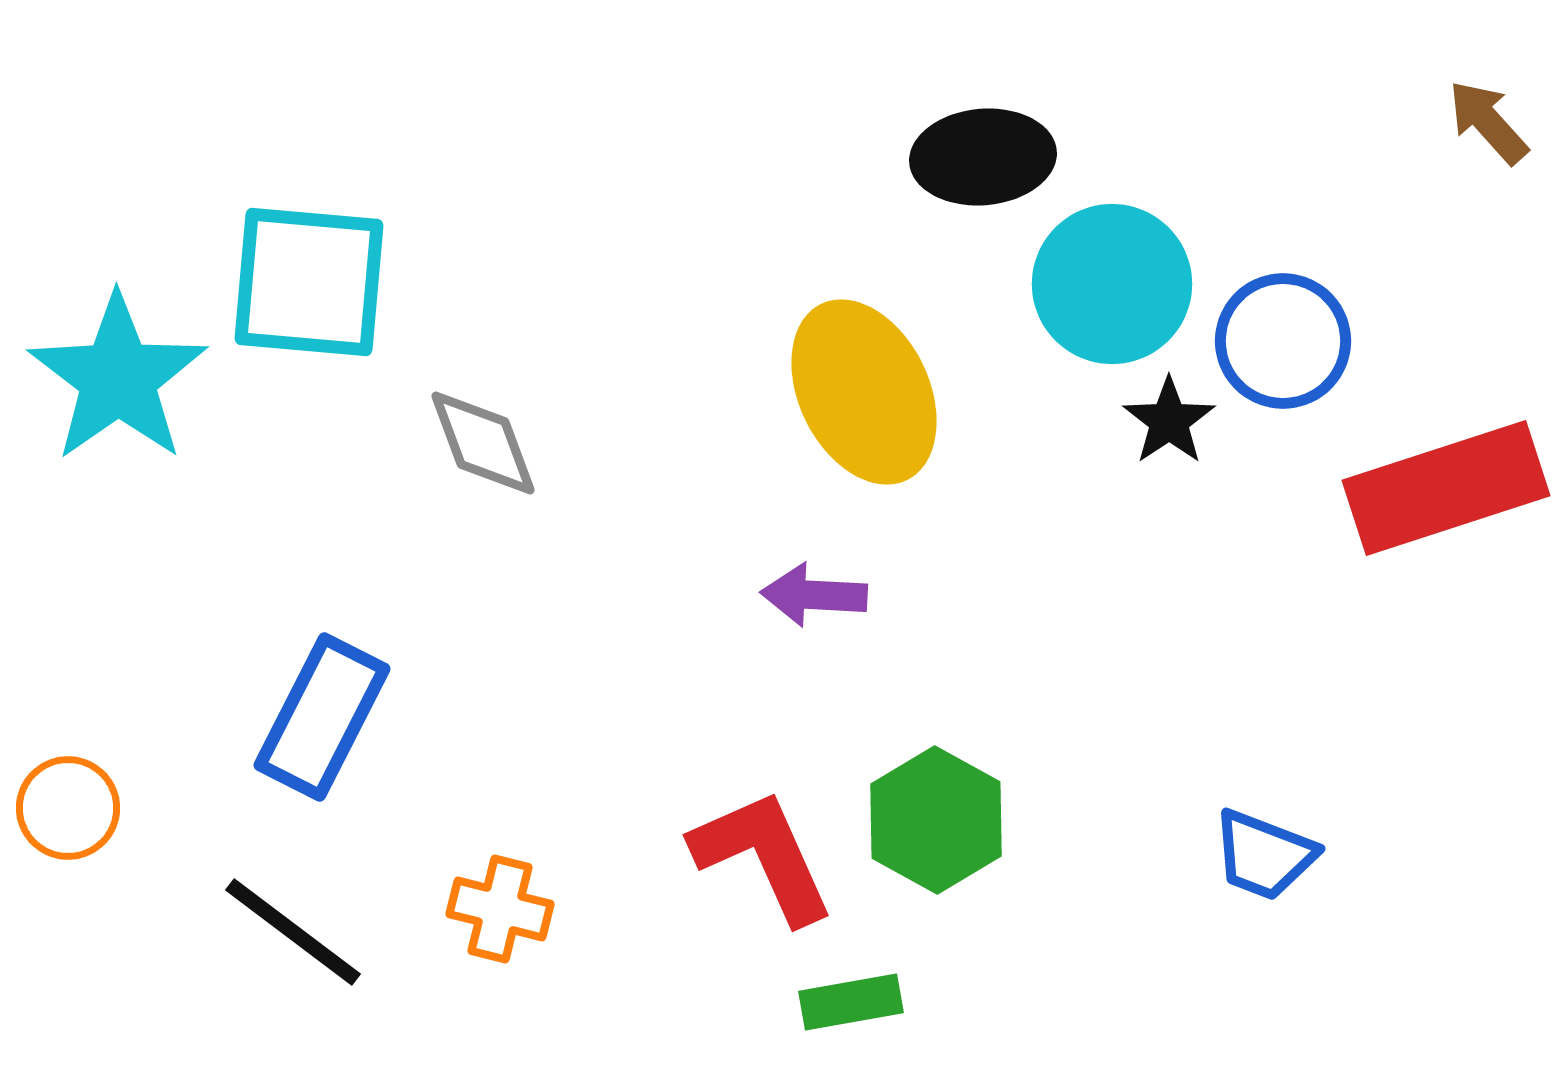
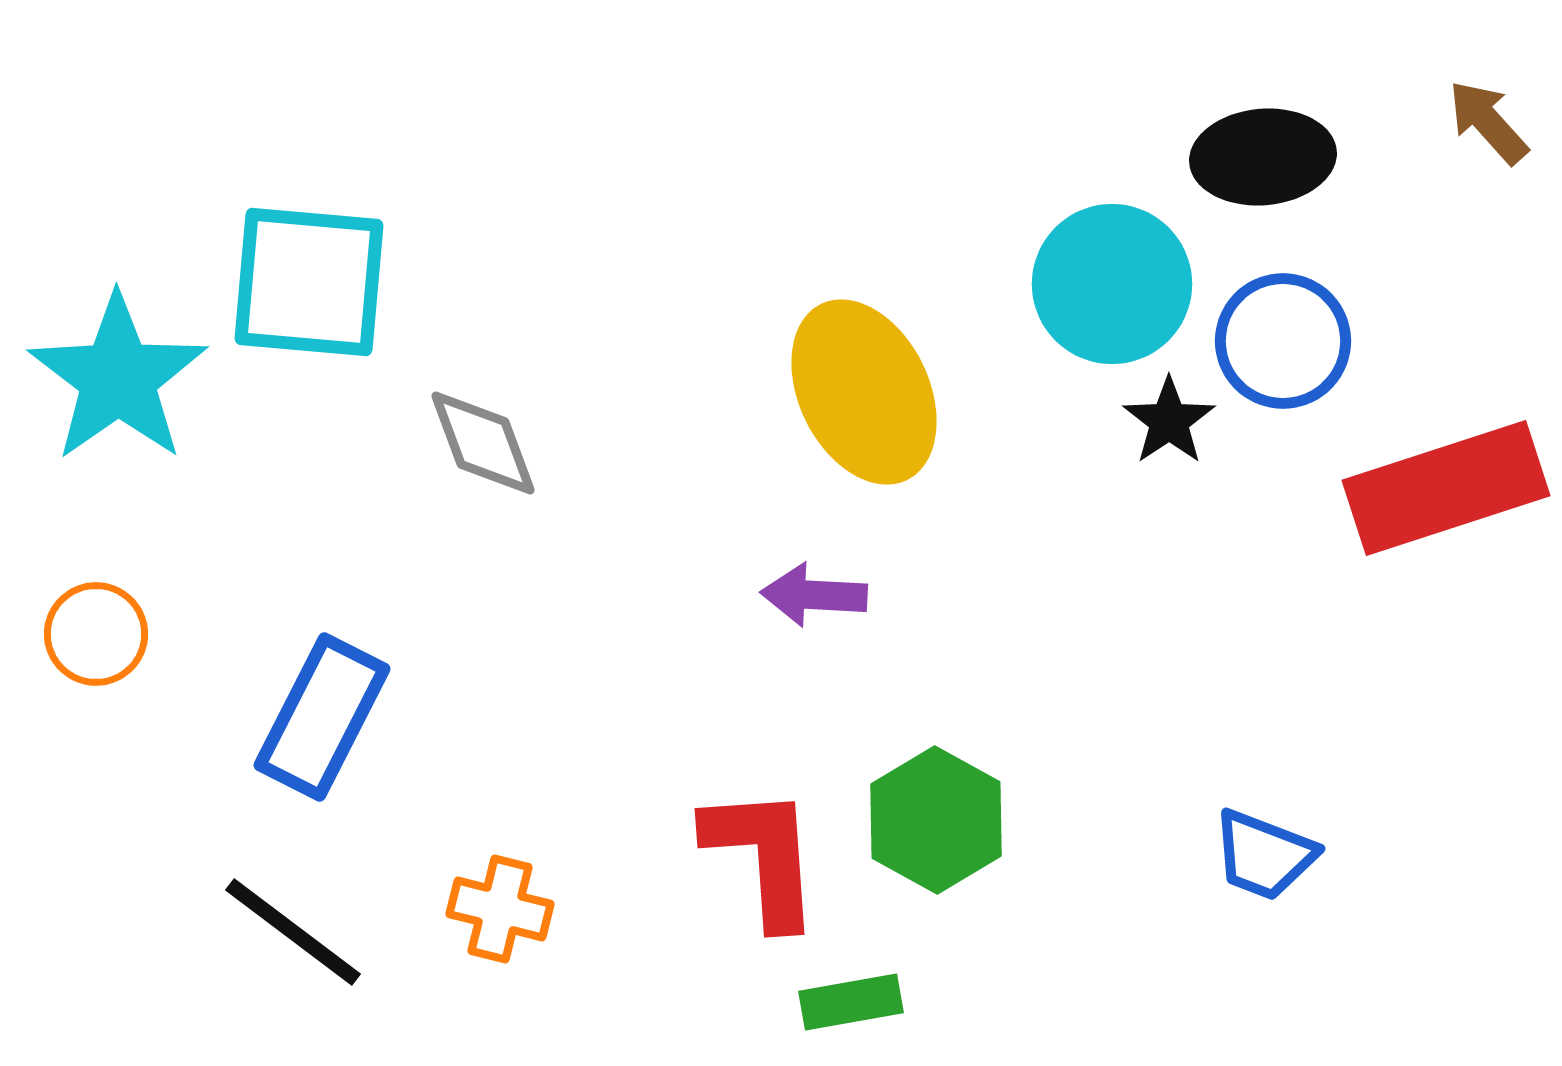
black ellipse: moved 280 px right
orange circle: moved 28 px right, 174 px up
red L-shape: rotated 20 degrees clockwise
